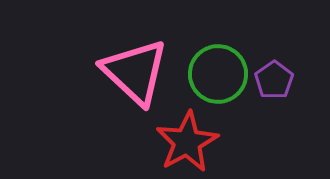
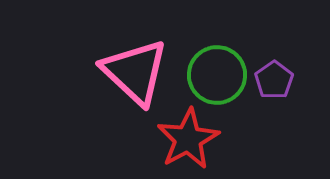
green circle: moved 1 px left, 1 px down
red star: moved 1 px right, 3 px up
